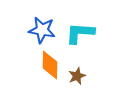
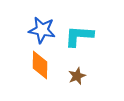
cyan L-shape: moved 1 px left, 3 px down
orange diamond: moved 10 px left
